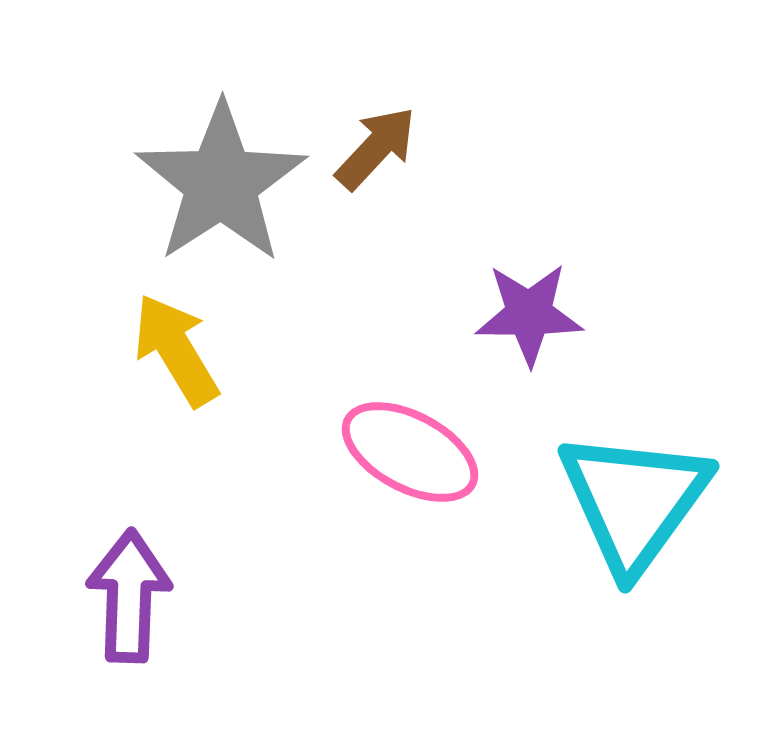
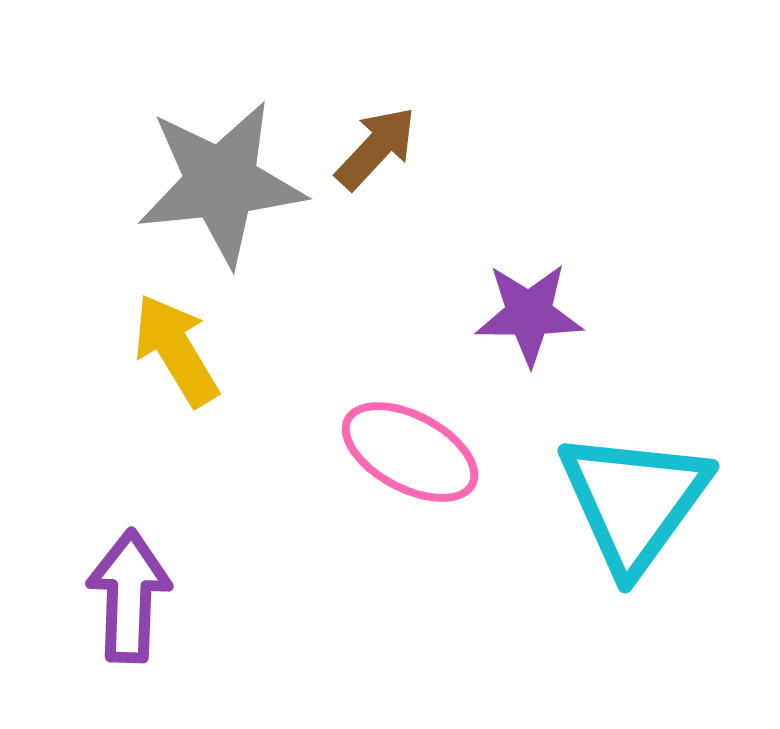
gray star: rotated 27 degrees clockwise
